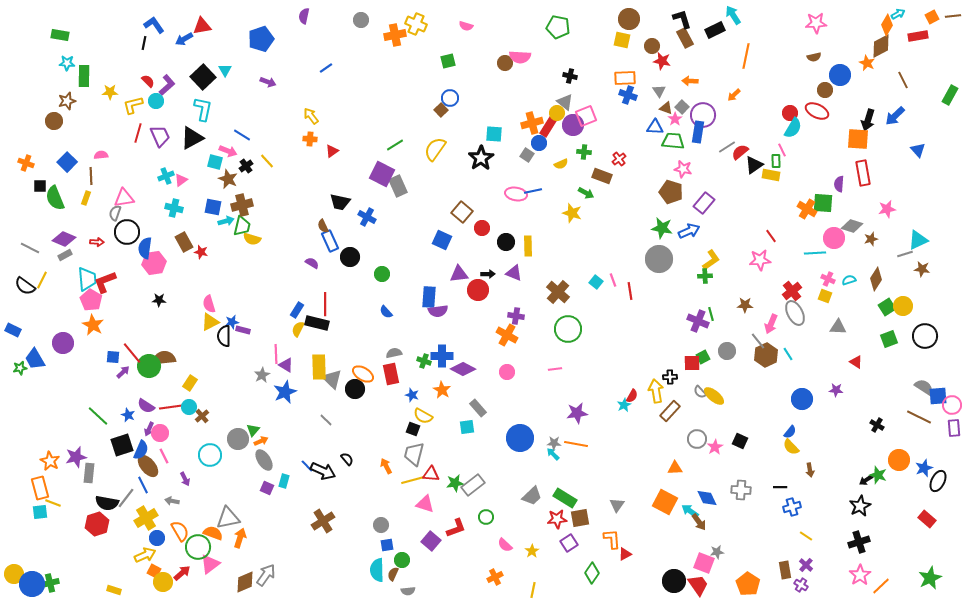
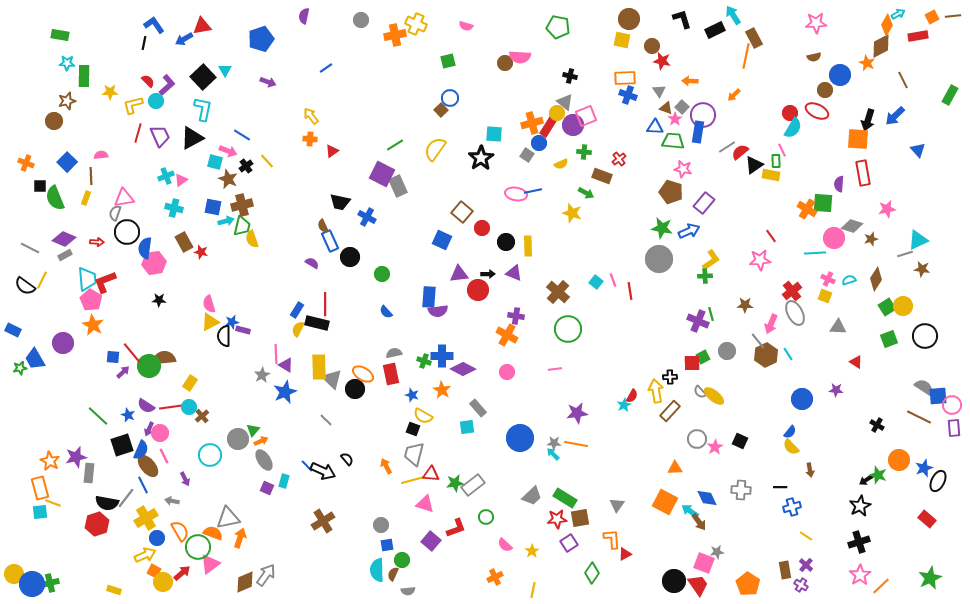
brown rectangle at (685, 38): moved 69 px right
yellow semicircle at (252, 239): rotated 54 degrees clockwise
